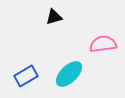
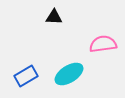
black triangle: rotated 18 degrees clockwise
cyan ellipse: rotated 12 degrees clockwise
